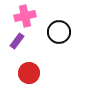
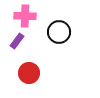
pink cross: rotated 15 degrees clockwise
